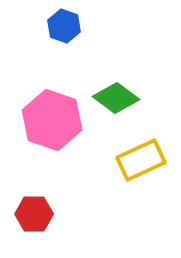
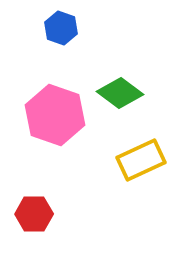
blue hexagon: moved 3 px left, 2 px down
green diamond: moved 4 px right, 5 px up
pink hexagon: moved 3 px right, 5 px up
